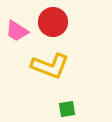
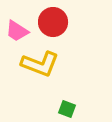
yellow L-shape: moved 10 px left, 2 px up
green square: rotated 30 degrees clockwise
